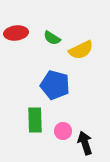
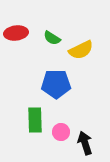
blue pentagon: moved 1 px right, 1 px up; rotated 16 degrees counterclockwise
pink circle: moved 2 px left, 1 px down
